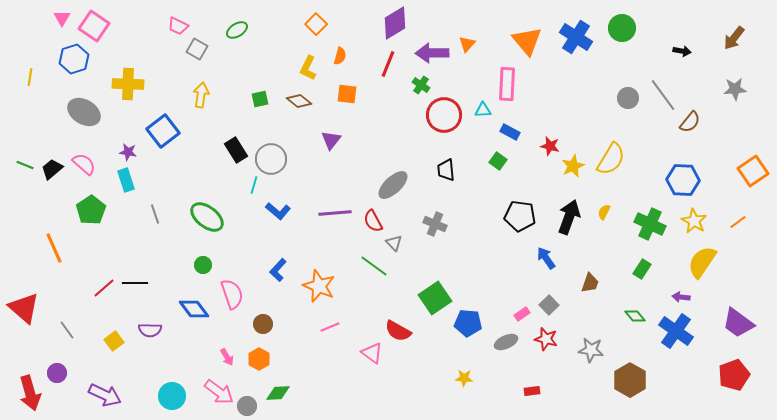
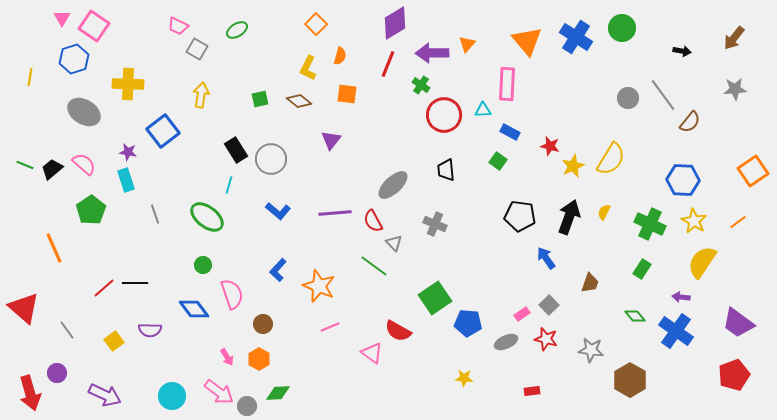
cyan line at (254, 185): moved 25 px left
